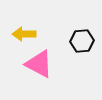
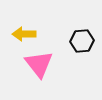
pink triangle: rotated 24 degrees clockwise
